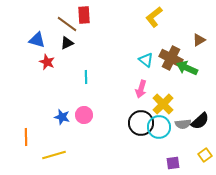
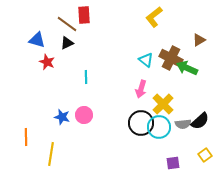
yellow line: moved 3 px left, 1 px up; rotated 65 degrees counterclockwise
